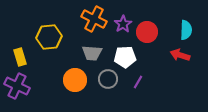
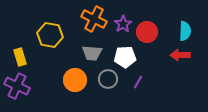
cyan semicircle: moved 1 px left, 1 px down
yellow hexagon: moved 1 px right, 2 px up; rotated 15 degrees clockwise
red arrow: rotated 18 degrees counterclockwise
